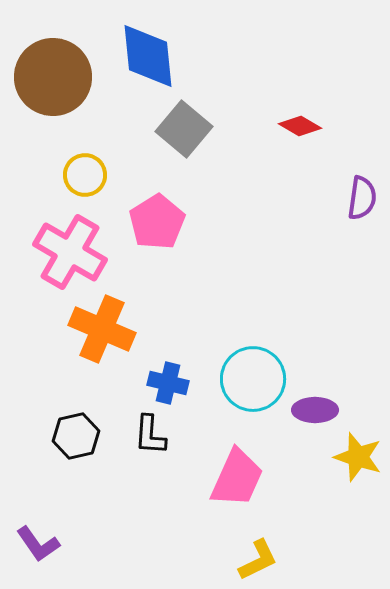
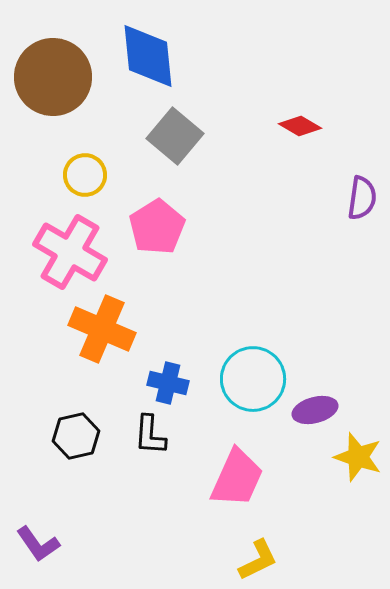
gray square: moved 9 px left, 7 px down
pink pentagon: moved 5 px down
purple ellipse: rotated 15 degrees counterclockwise
